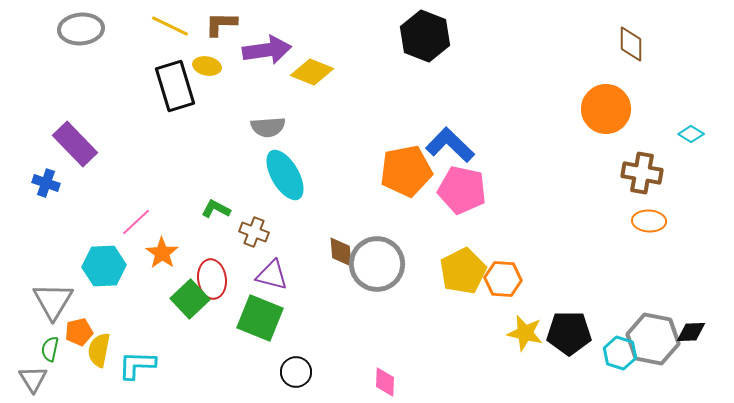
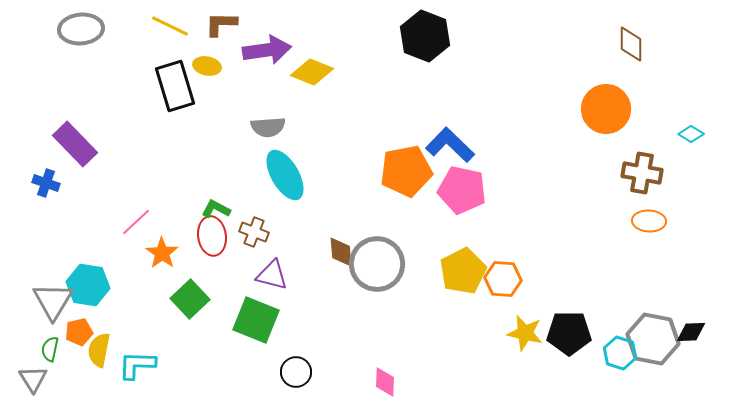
cyan hexagon at (104, 266): moved 16 px left, 19 px down; rotated 12 degrees clockwise
red ellipse at (212, 279): moved 43 px up
green square at (260, 318): moved 4 px left, 2 px down
